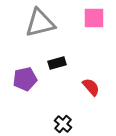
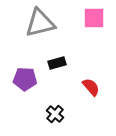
purple pentagon: rotated 15 degrees clockwise
black cross: moved 8 px left, 10 px up
